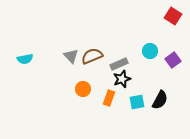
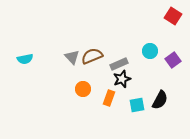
gray triangle: moved 1 px right, 1 px down
cyan square: moved 3 px down
